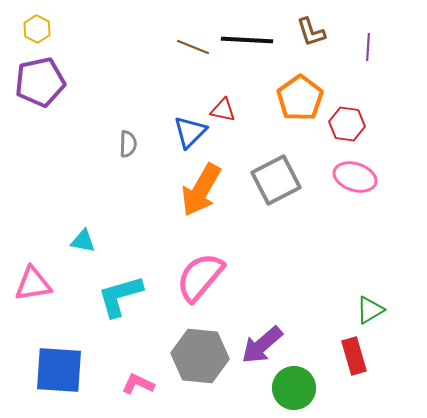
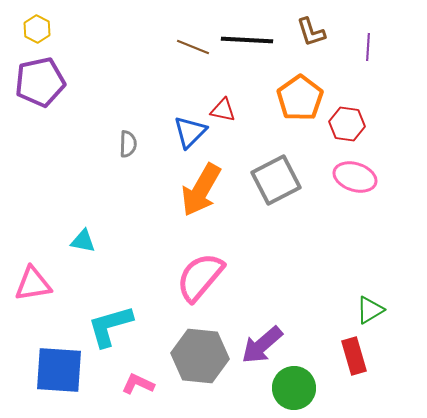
cyan L-shape: moved 10 px left, 30 px down
